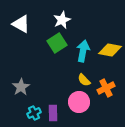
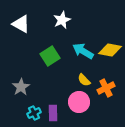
green square: moved 7 px left, 13 px down
cyan arrow: rotated 70 degrees counterclockwise
